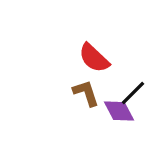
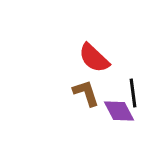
black line: rotated 52 degrees counterclockwise
